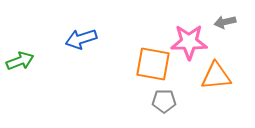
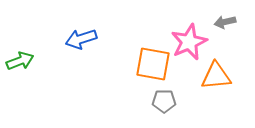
pink star: rotated 24 degrees counterclockwise
